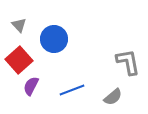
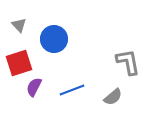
red square: moved 3 px down; rotated 24 degrees clockwise
purple semicircle: moved 3 px right, 1 px down
